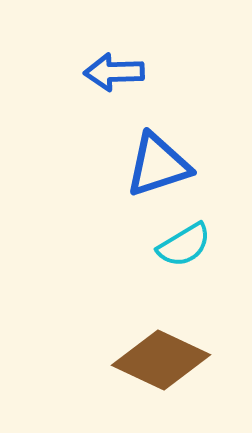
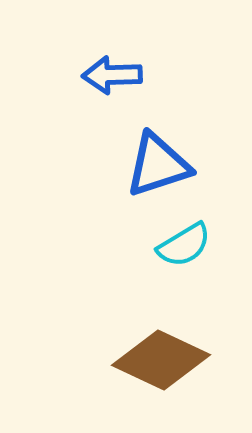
blue arrow: moved 2 px left, 3 px down
